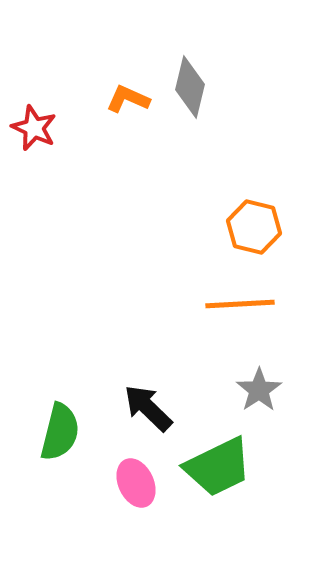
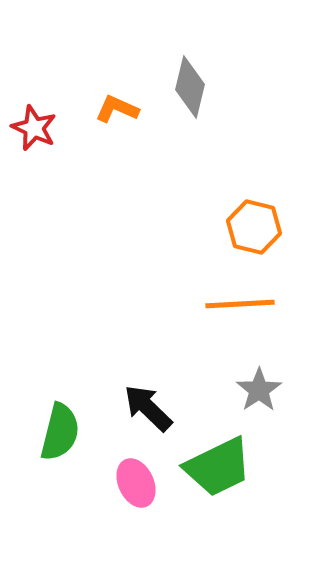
orange L-shape: moved 11 px left, 10 px down
